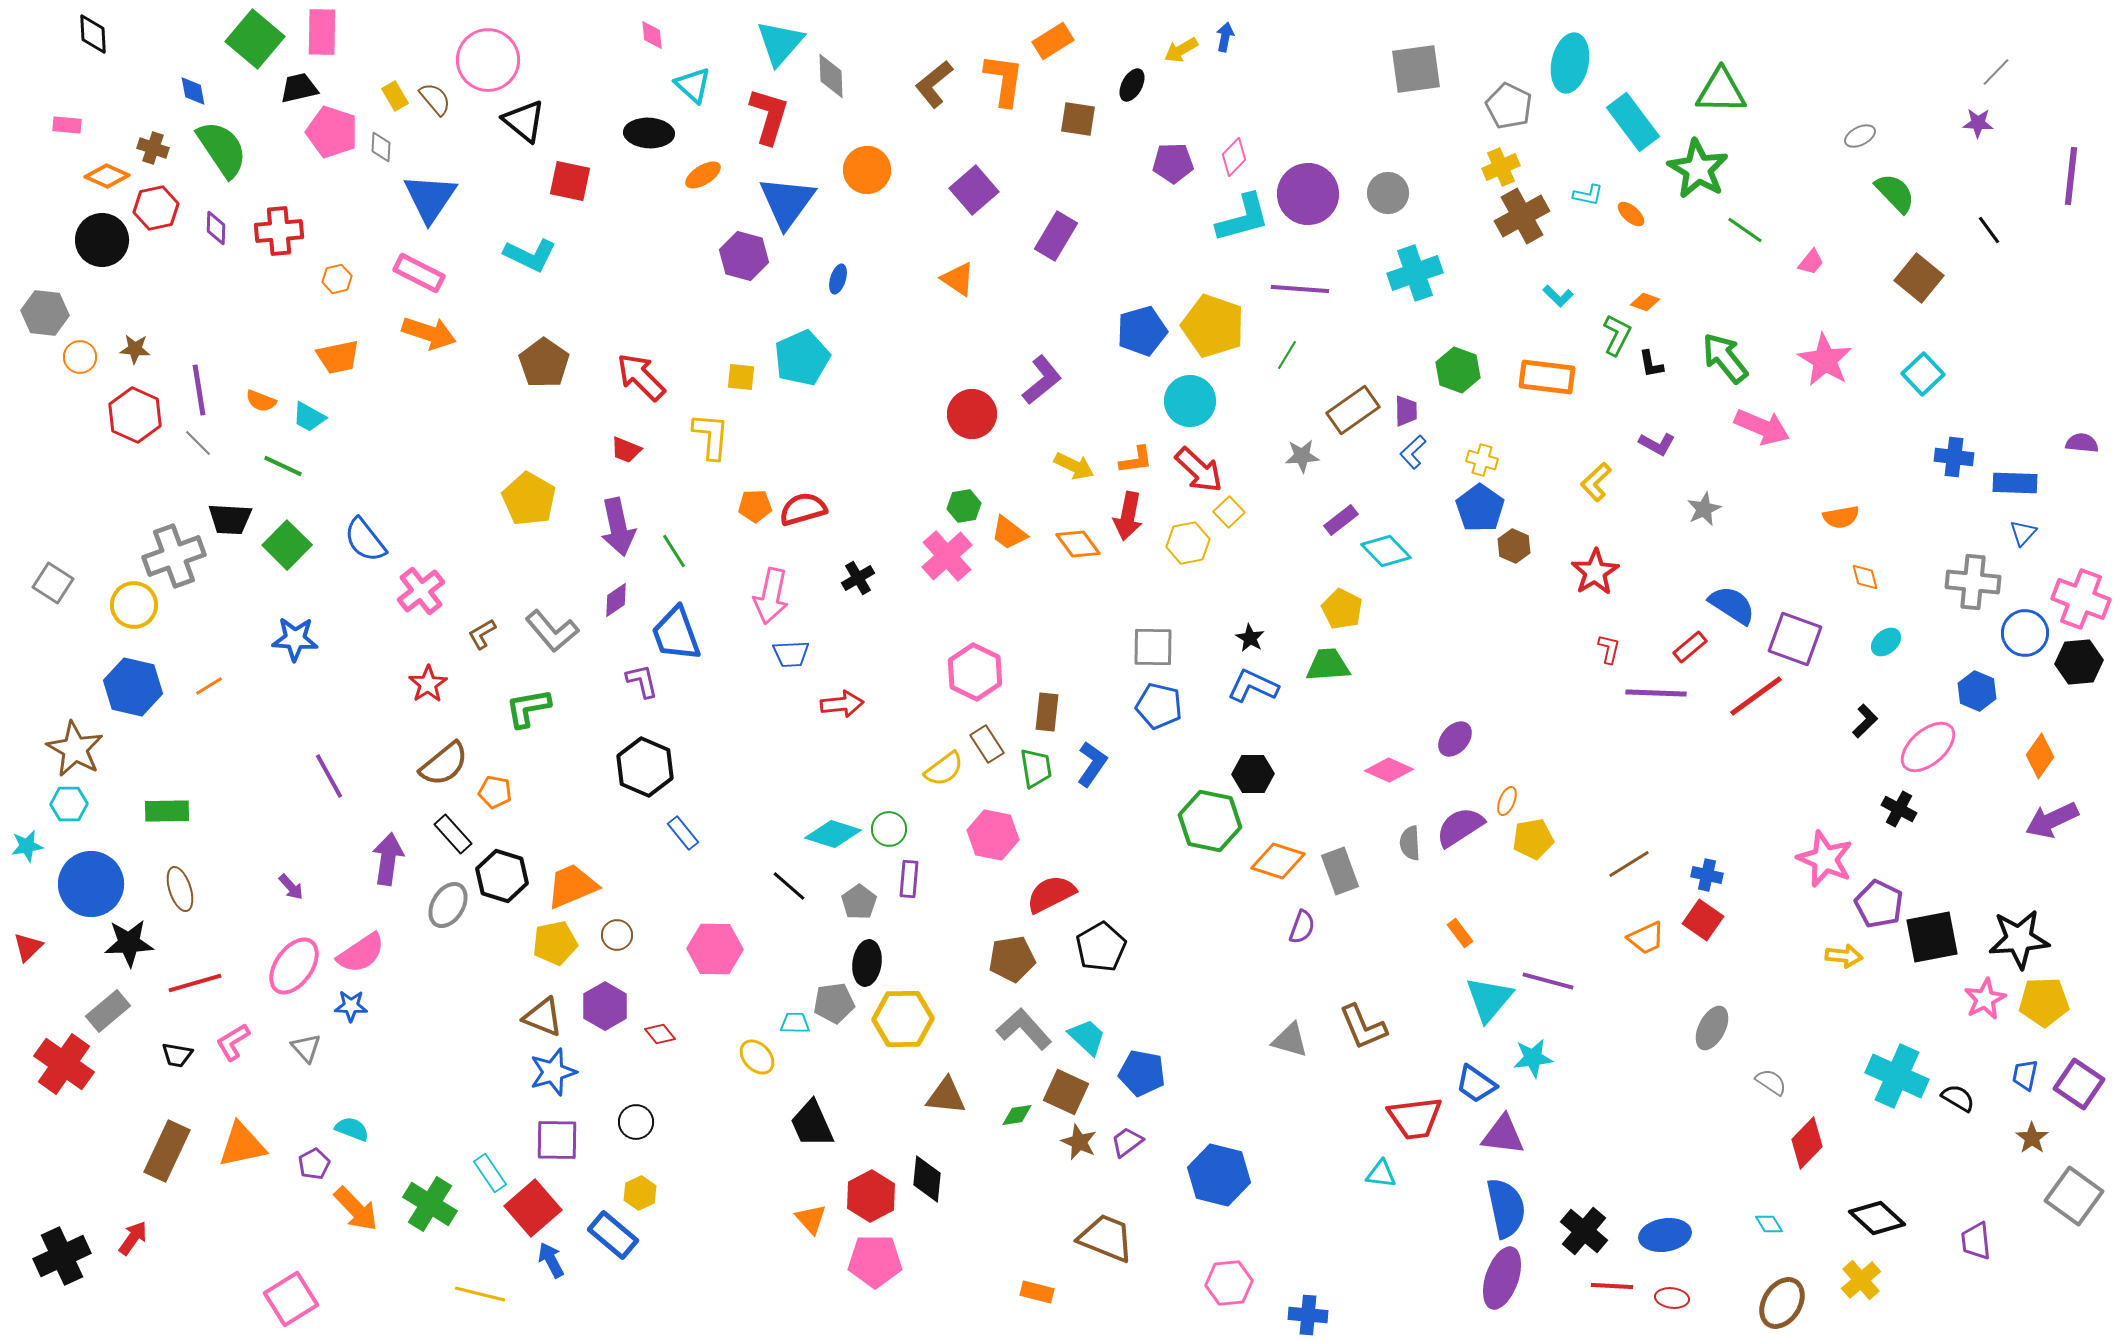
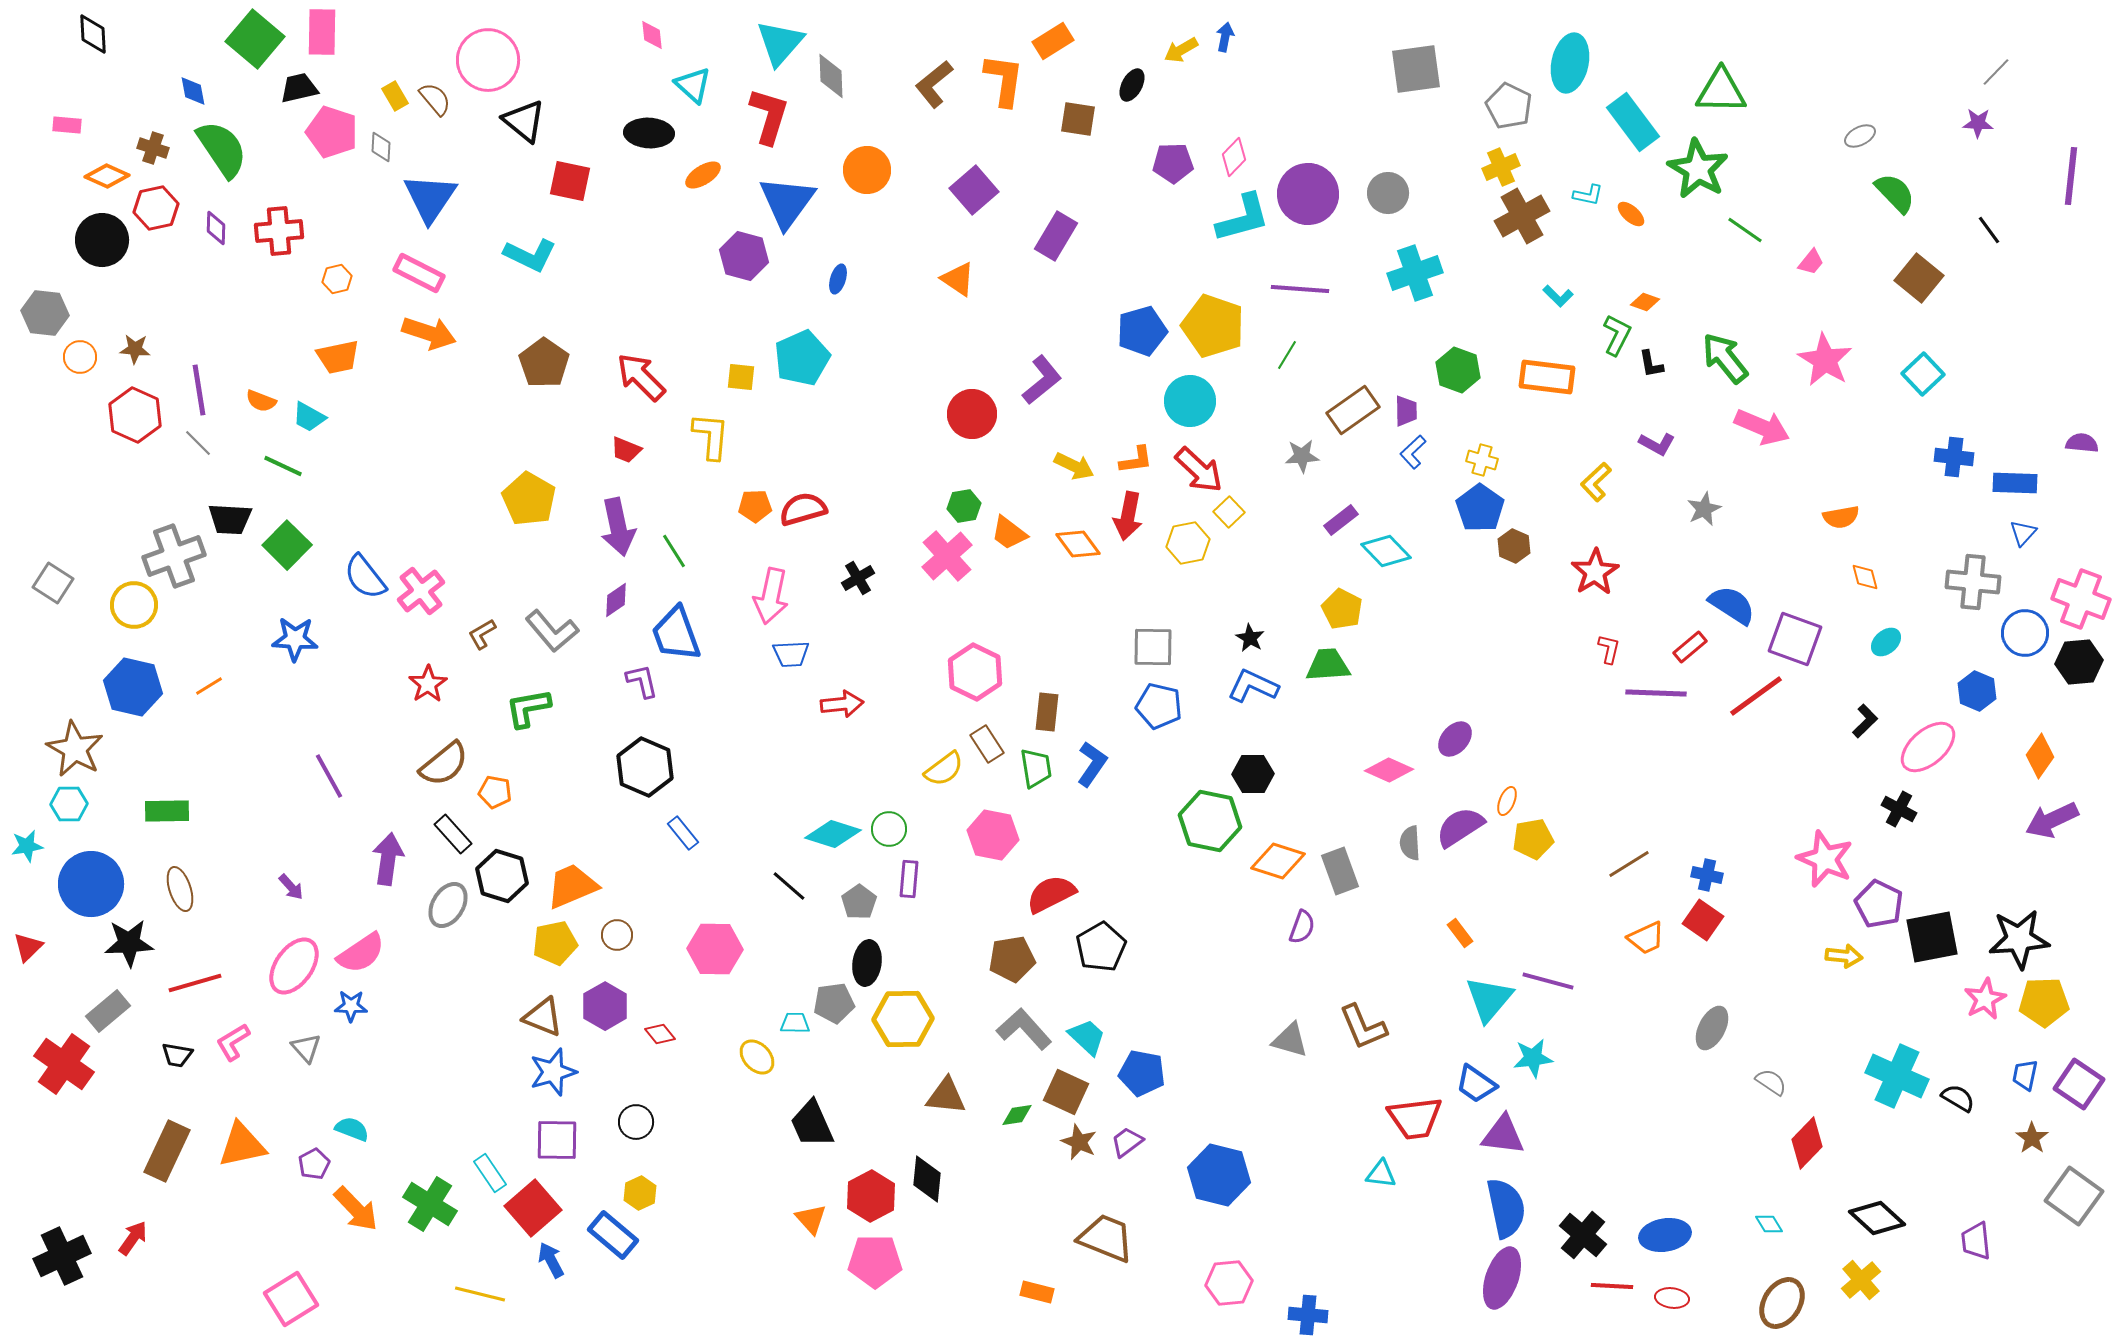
blue semicircle at (365, 540): moved 37 px down
black cross at (1584, 1231): moved 1 px left, 4 px down
